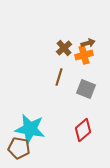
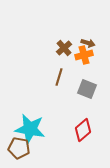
brown arrow: rotated 32 degrees clockwise
gray square: moved 1 px right
